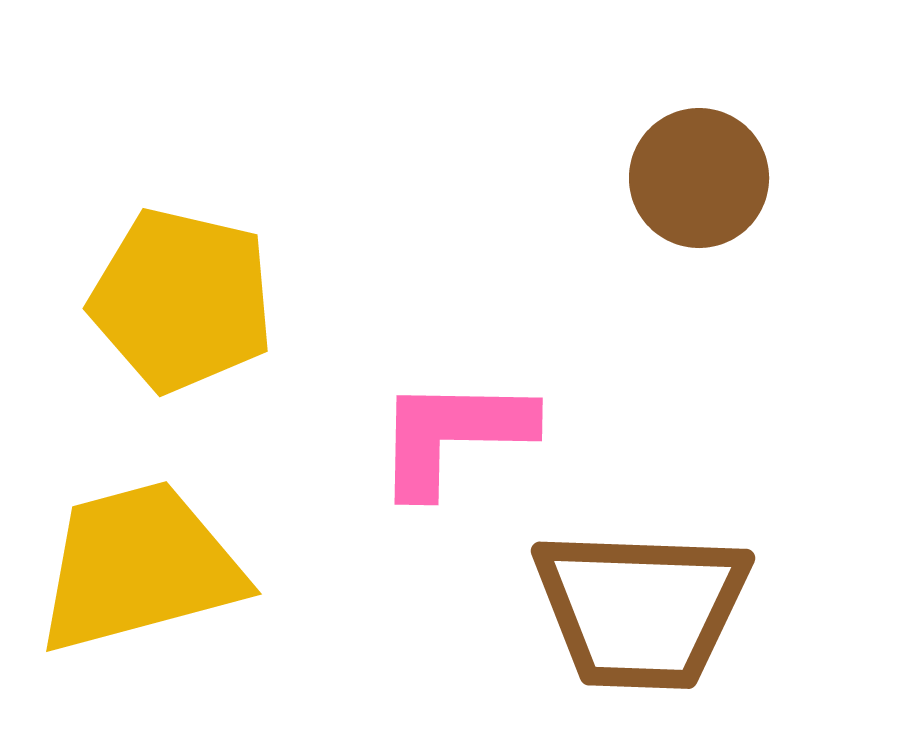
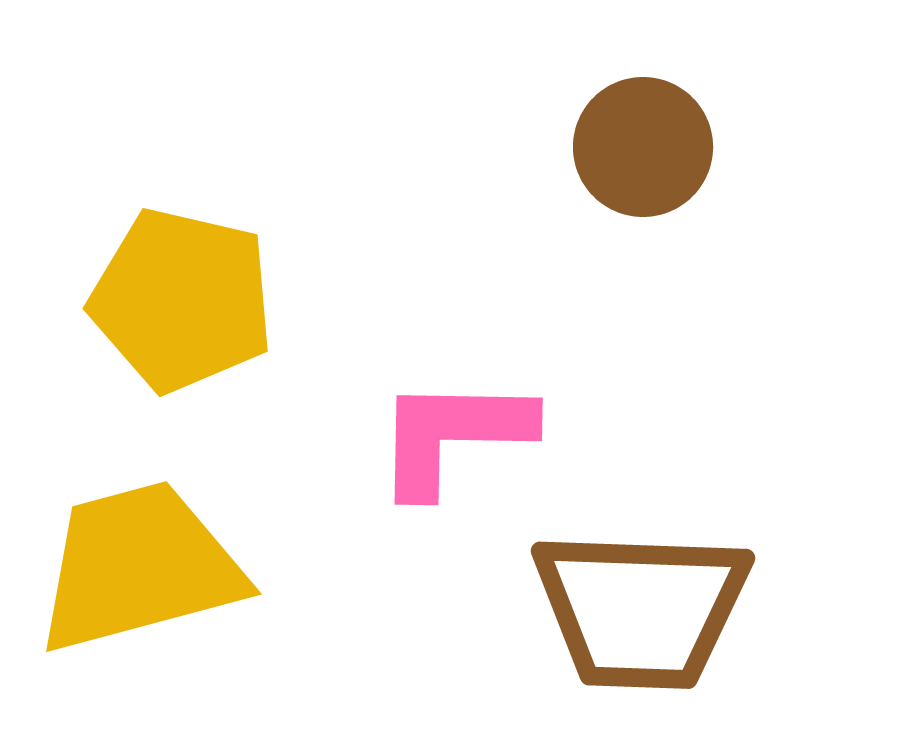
brown circle: moved 56 px left, 31 px up
